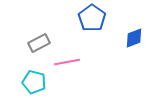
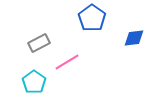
blue diamond: rotated 15 degrees clockwise
pink line: rotated 20 degrees counterclockwise
cyan pentagon: rotated 20 degrees clockwise
